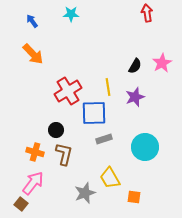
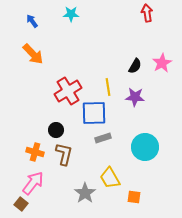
purple star: rotated 24 degrees clockwise
gray rectangle: moved 1 px left, 1 px up
gray star: rotated 15 degrees counterclockwise
